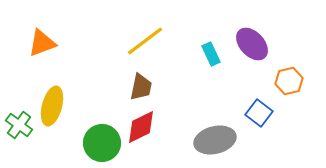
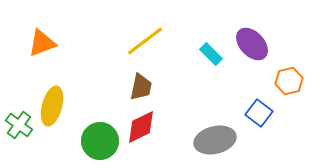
cyan rectangle: rotated 20 degrees counterclockwise
green circle: moved 2 px left, 2 px up
